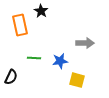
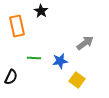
orange rectangle: moved 3 px left, 1 px down
gray arrow: rotated 36 degrees counterclockwise
yellow square: rotated 21 degrees clockwise
